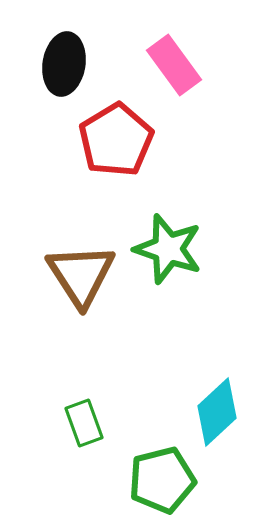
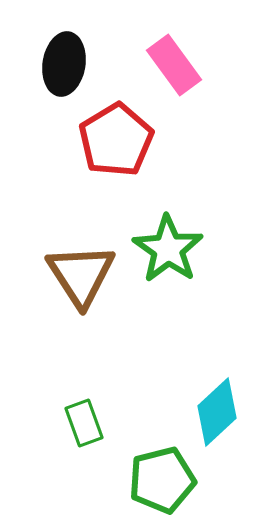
green star: rotated 16 degrees clockwise
